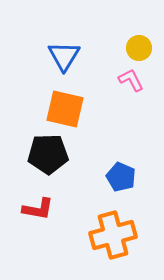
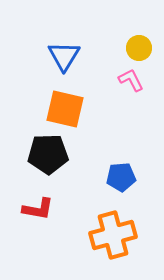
blue pentagon: rotated 28 degrees counterclockwise
